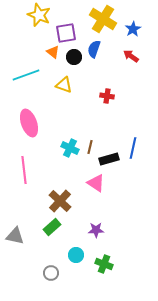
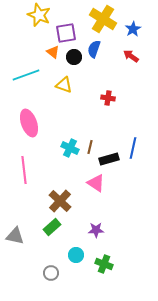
red cross: moved 1 px right, 2 px down
